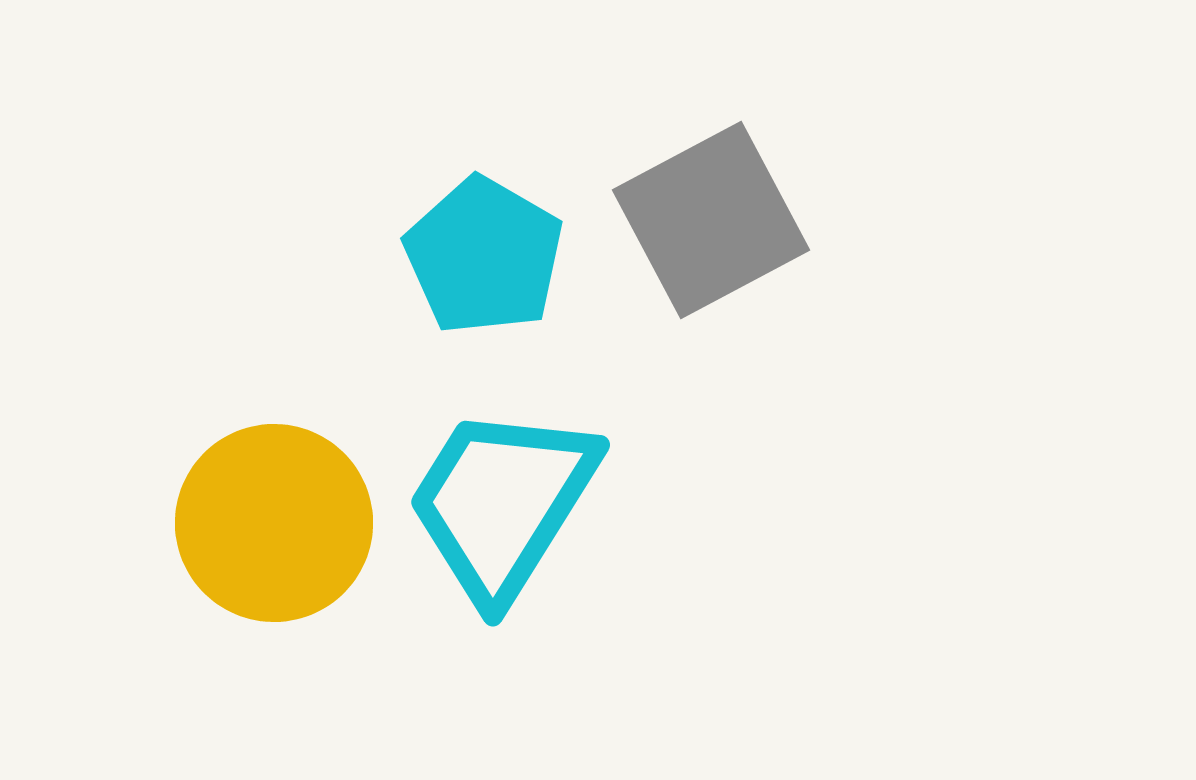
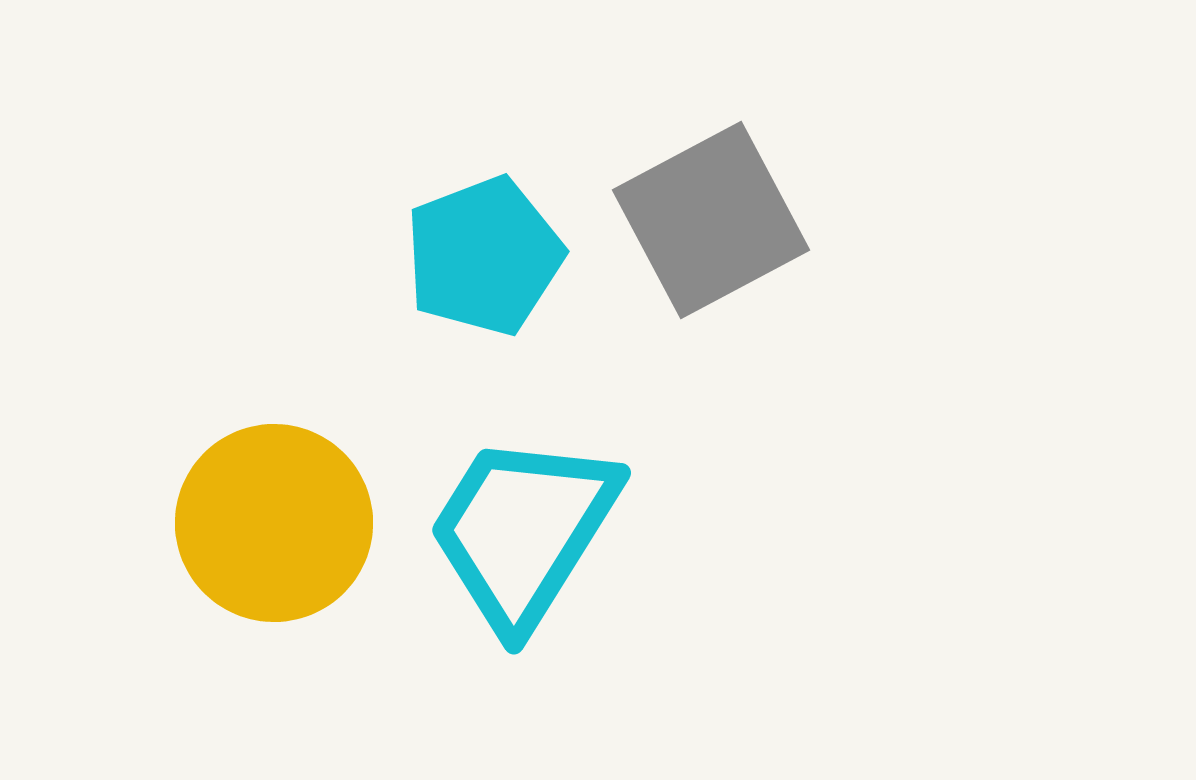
cyan pentagon: rotated 21 degrees clockwise
cyan trapezoid: moved 21 px right, 28 px down
